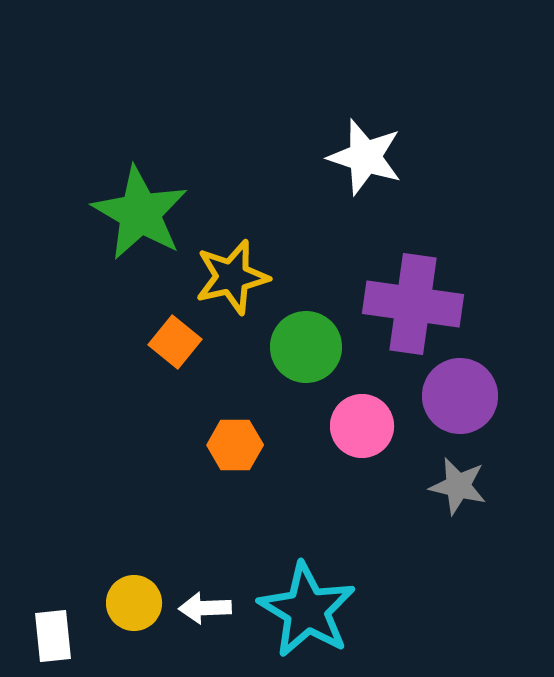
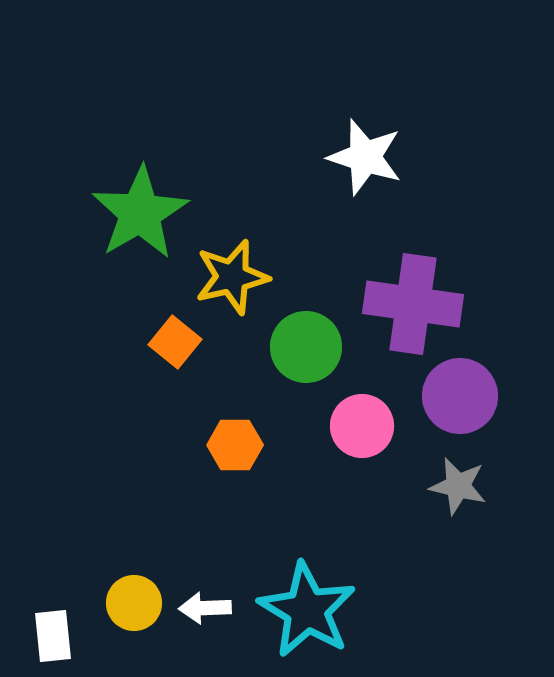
green star: rotated 12 degrees clockwise
